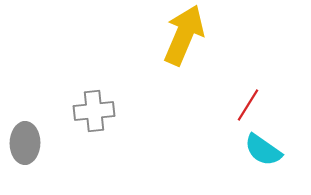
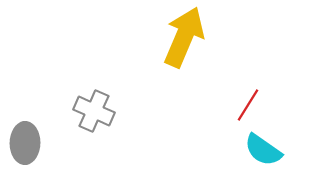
yellow arrow: moved 2 px down
gray cross: rotated 30 degrees clockwise
